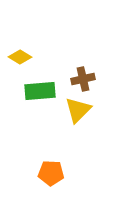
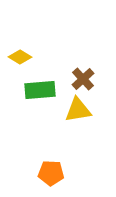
brown cross: rotated 30 degrees counterclockwise
green rectangle: moved 1 px up
yellow triangle: rotated 36 degrees clockwise
